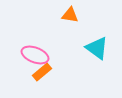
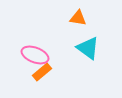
orange triangle: moved 8 px right, 3 px down
cyan triangle: moved 9 px left
